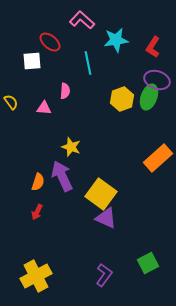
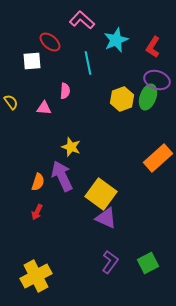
cyan star: rotated 15 degrees counterclockwise
green ellipse: moved 1 px left
purple L-shape: moved 6 px right, 13 px up
